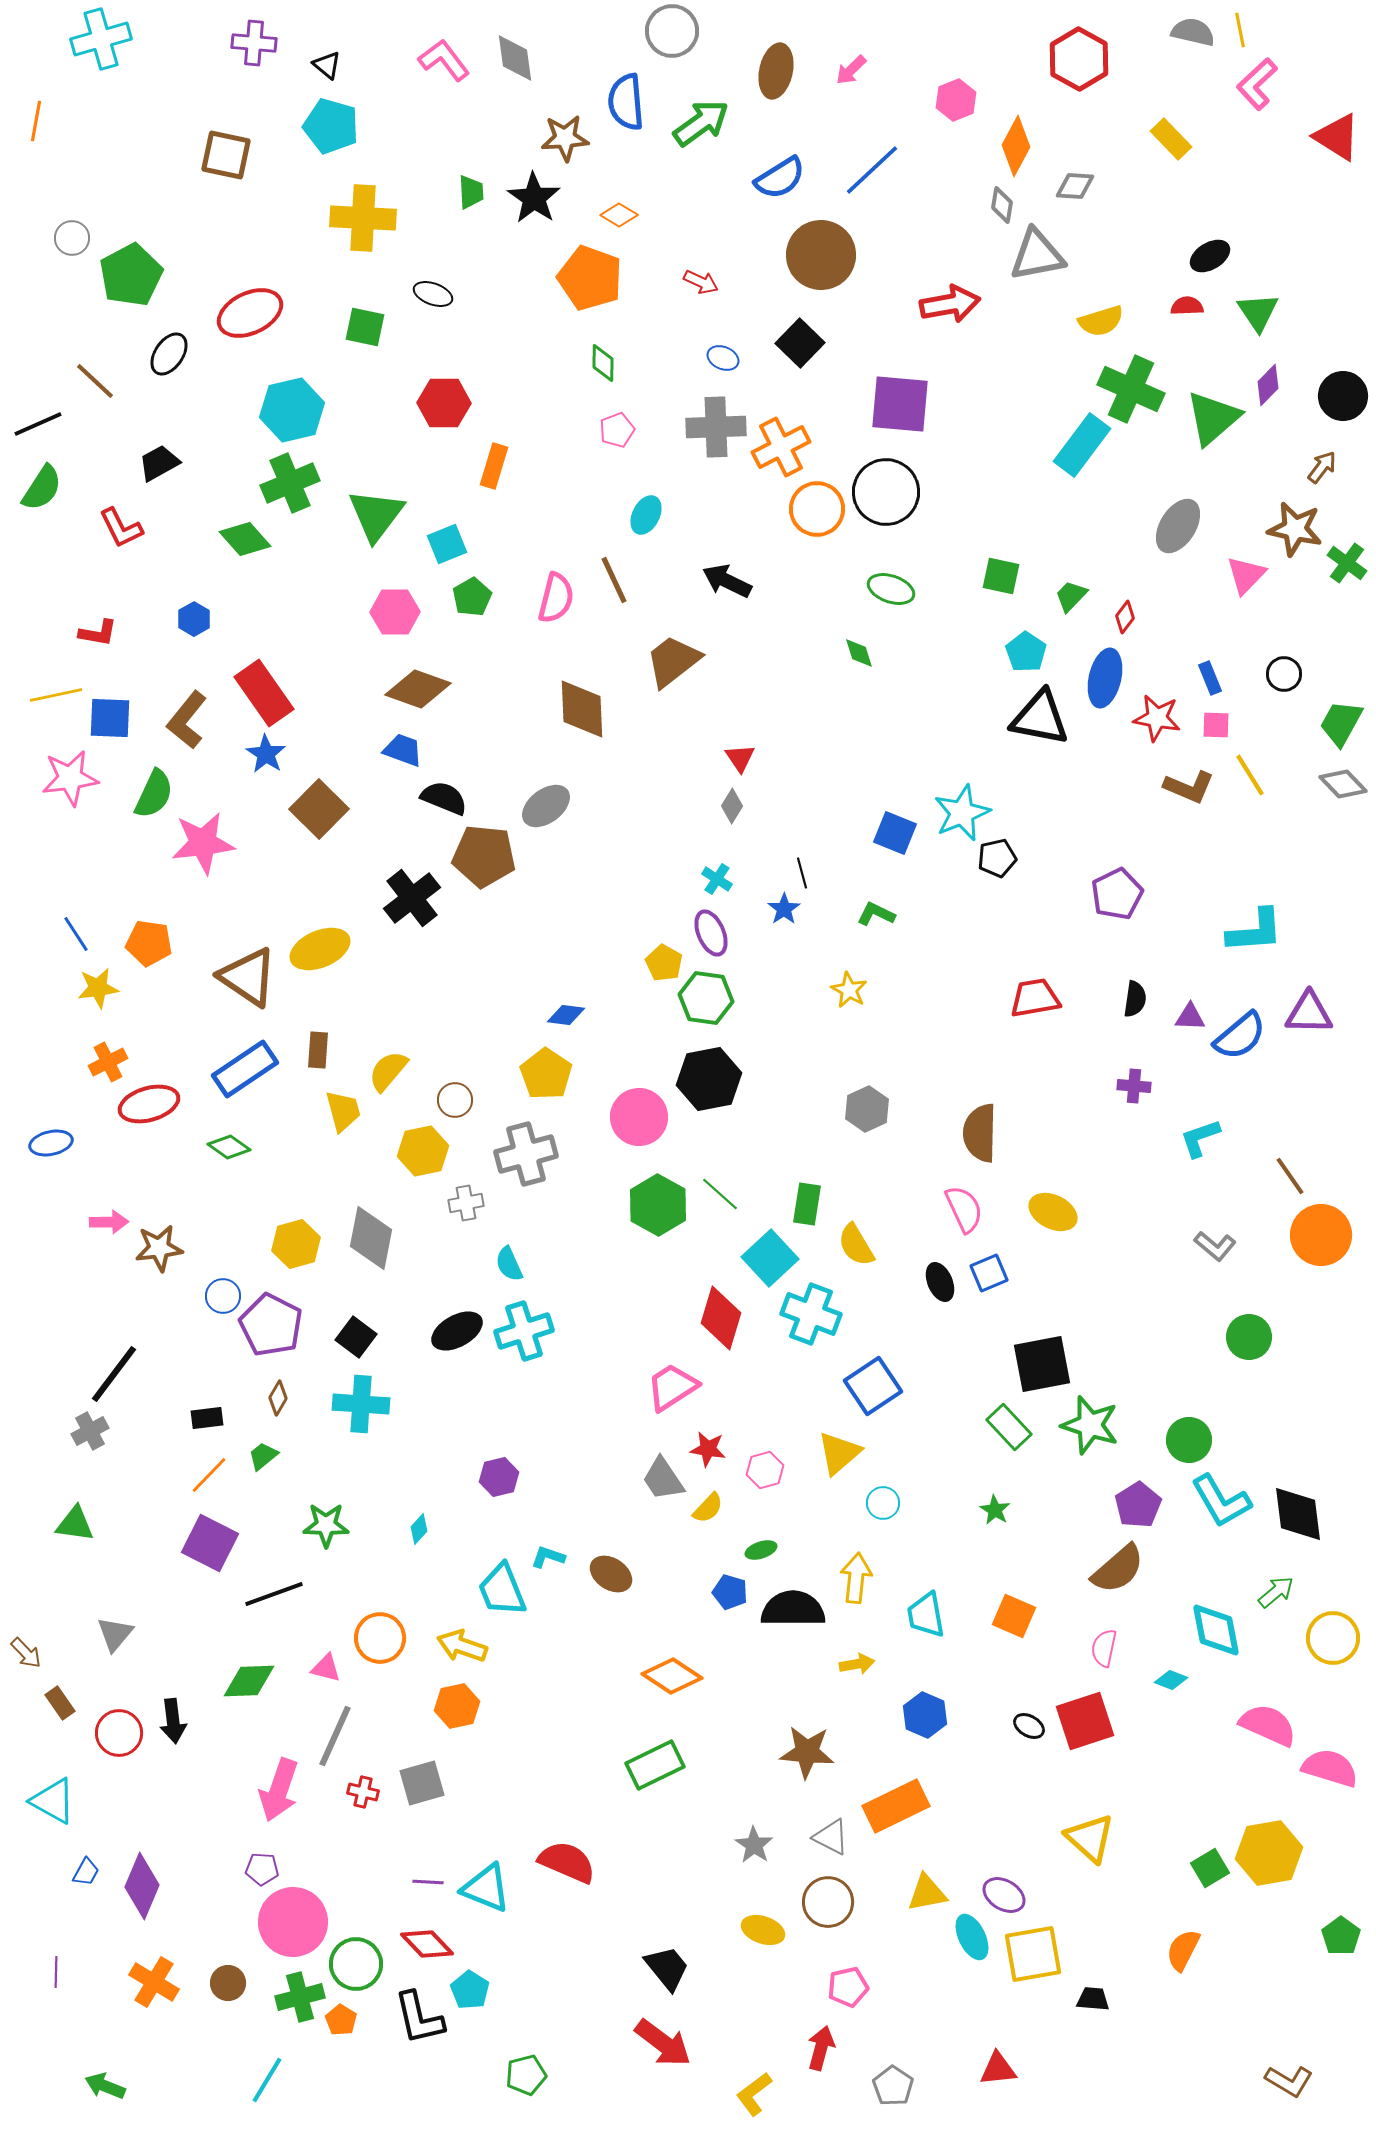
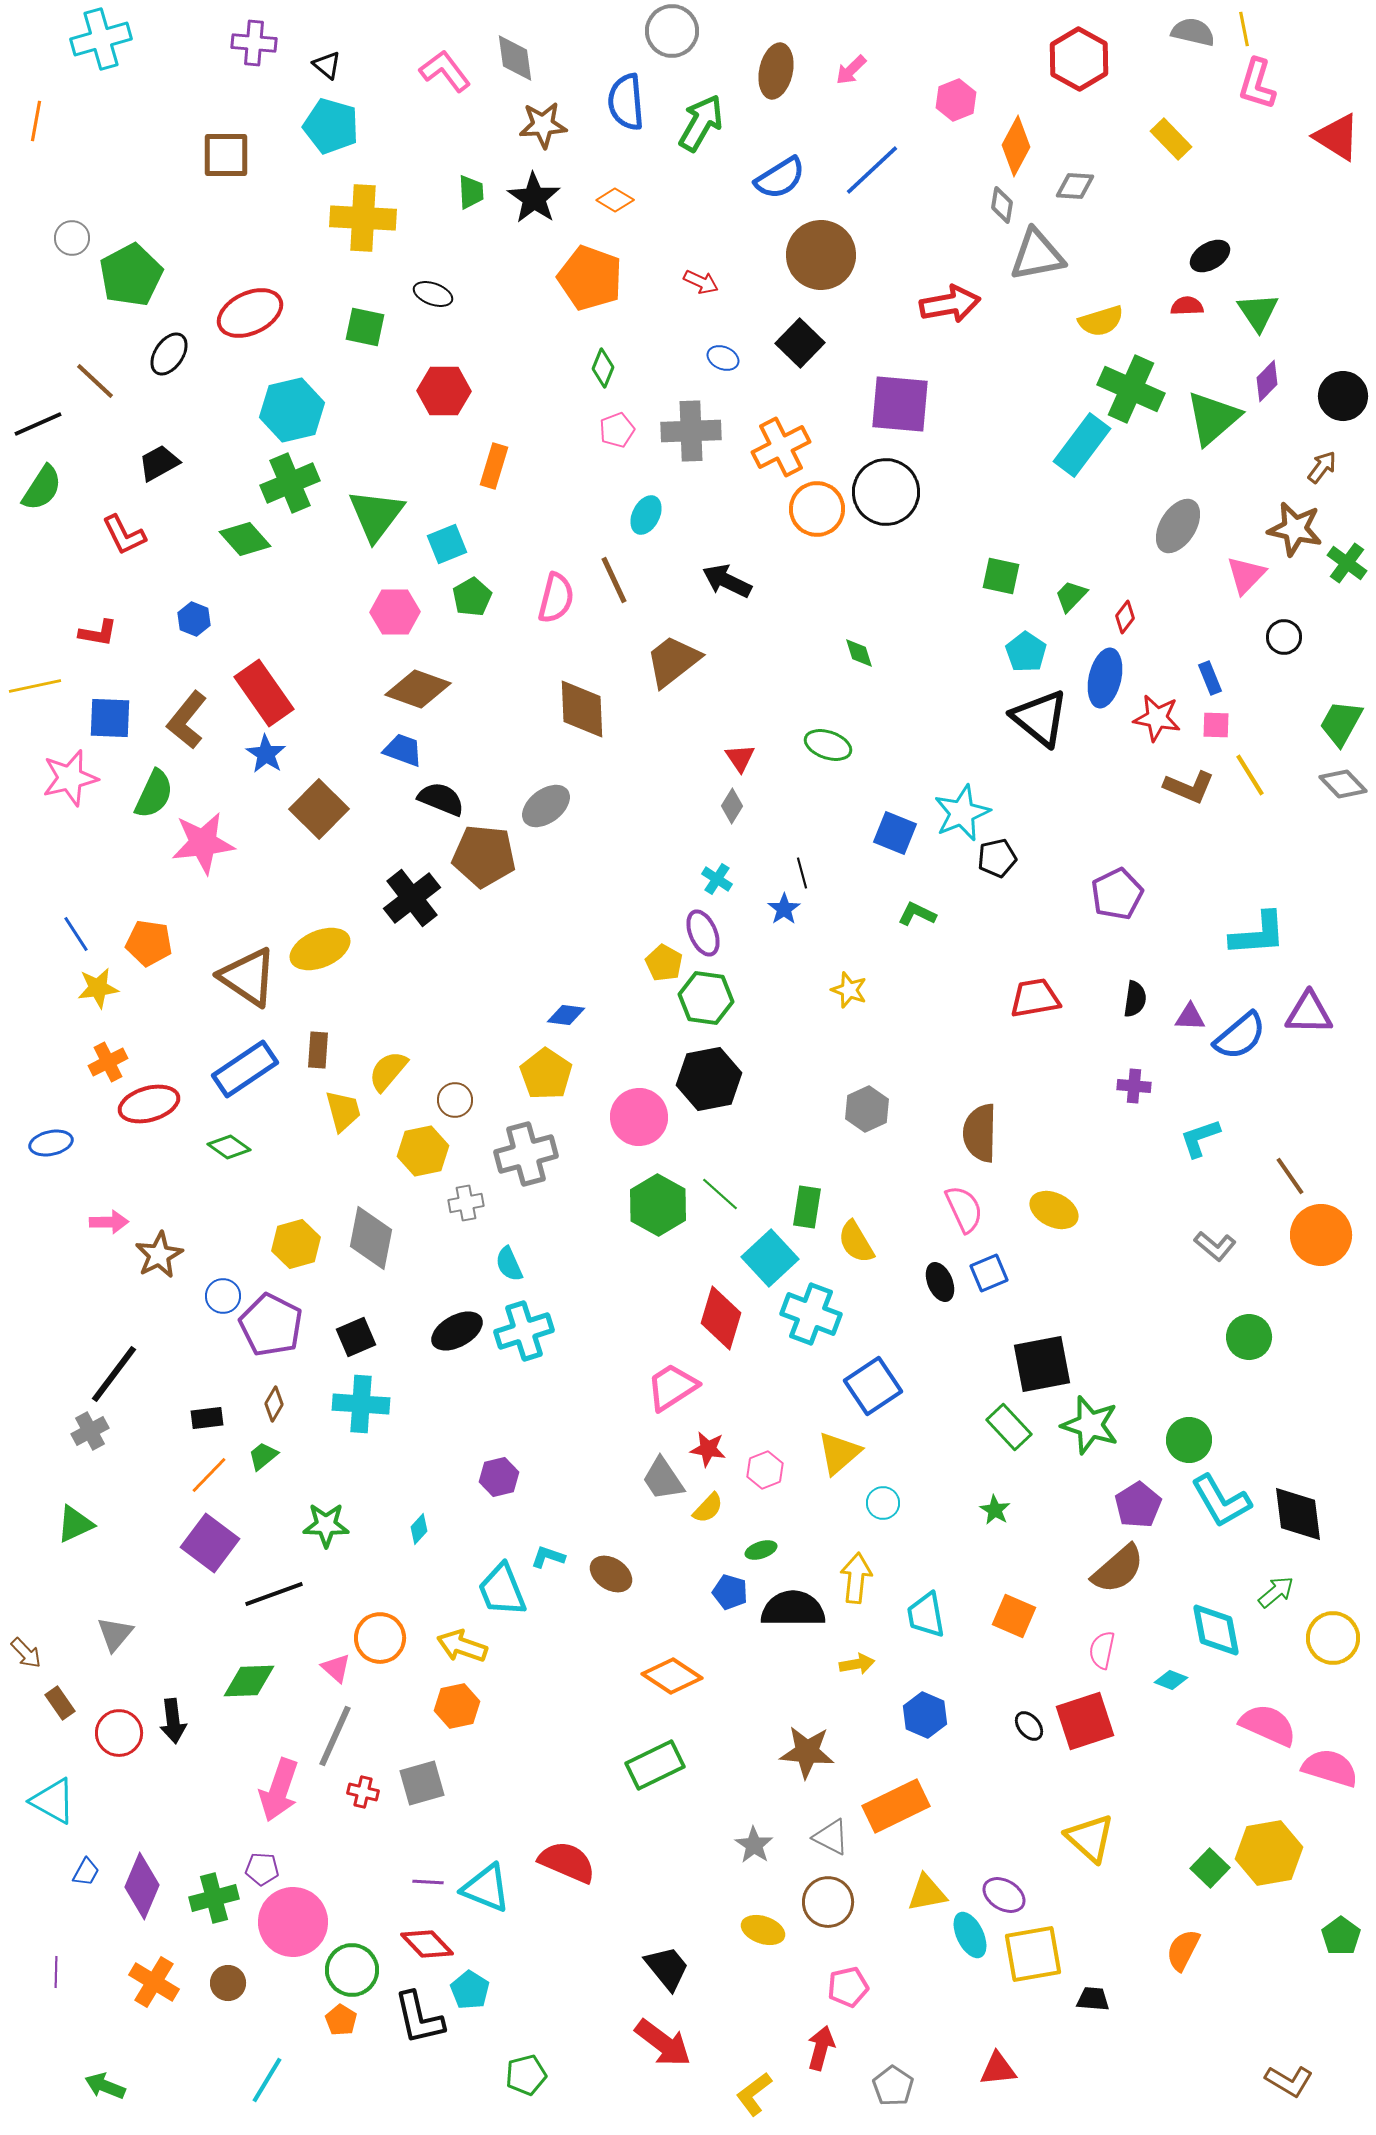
yellow line at (1240, 30): moved 4 px right, 1 px up
pink L-shape at (444, 60): moved 1 px right, 11 px down
pink L-shape at (1257, 84): rotated 30 degrees counterclockwise
green arrow at (701, 123): rotated 24 degrees counterclockwise
brown star at (565, 138): moved 22 px left, 13 px up
brown square at (226, 155): rotated 12 degrees counterclockwise
orange diamond at (619, 215): moved 4 px left, 15 px up
green diamond at (603, 363): moved 5 px down; rotated 21 degrees clockwise
purple diamond at (1268, 385): moved 1 px left, 4 px up
red hexagon at (444, 403): moved 12 px up
gray cross at (716, 427): moved 25 px left, 4 px down
red L-shape at (121, 528): moved 3 px right, 7 px down
green ellipse at (891, 589): moved 63 px left, 156 px down
blue hexagon at (194, 619): rotated 8 degrees counterclockwise
black circle at (1284, 674): moved 37 px up
yellow line at (56, 695): moved 21 px left, 9 px up
black triangle at (1040, 718): rotated 28 degrees clockwise
pink star at (70, 778): rotated 6 degrees counterclockwise
black semicircle at (444, 798): moved 3 px left, 1 px down
green L-shape at (876, 914): moved 41 px right
cyan L-shape at (1255, 931): moved 3 px right, 3 px down
purple ellipse at (711, 933): moved 8 px left
yellow star at (849, 990): rotated 9 degrees counterclockwise
green rectangle at (807, 1204): moved 3 px down
yellow ellipse at (1053, 1212): moved 1 px right, 2 px up
yellow semicircle at (856, 1245): moved 3 px up
brown star at (159, 1248): moved 7 px down; rotated 21 degrees counterclockwise
black square at (356, 1337): rotated 30 degrees clockwise
brown diamond at (278, 1398): moved 4 px left, 6 px down
pink hexagon at (765, 1470): rotated 6 degrees counterclockwise
green triangle at (75, 1524): rotated 33 degrees counterclockwise
purple square at (210, 1543): rotated 10 degrees clockwise
pink semicircle at (1104, 1648): moved 2 px left, 2 px down
pink triangle at (326, 1668): moved 10 px right; rotated 28 degrees clockwise
black ellipse at (1029, 1726): rotated 20 degrees clockwise
green square at (1210, 1868): rotated 15 degrees counterclockwise
cyan ellipse at (972, 1937): moved 2 px left, 2 px up
green circle at (356, 1964): moved 4 px left, 6 px down
green cross at (300, 1997): moved 86 px left, 99 px up
